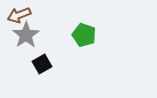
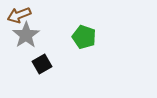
green pentagon: moved 2 px down
